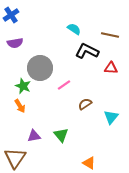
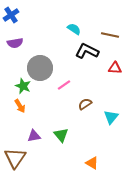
red triangle: moved 4 px right
orange triangle: moved 3 px right
